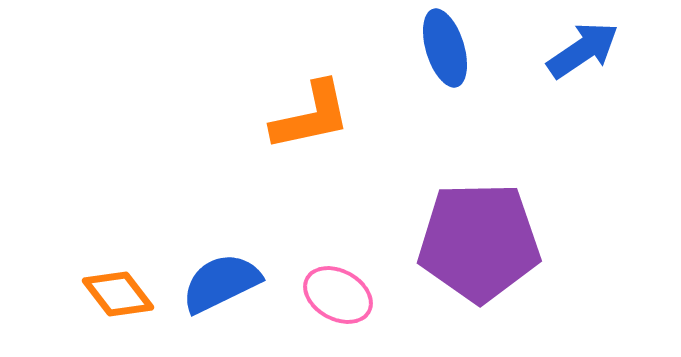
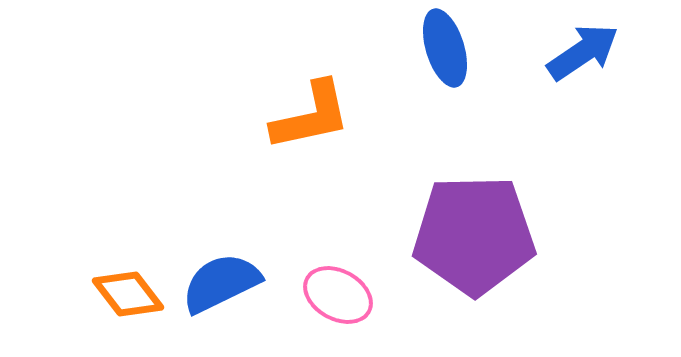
blue arrow: moved 2 px down
purple pentagon: moved 5 px left, 7 px up
orange diamond: moved 10 px right
